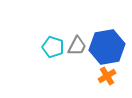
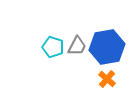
orange cross: moved 3 px down; rotated 18 degrees counterclockwise
